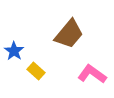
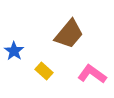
yellow rectangle: moved 8 px right
